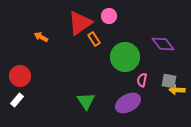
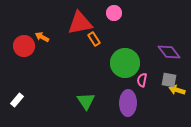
pink circle: moved 5 px right, 3 px up
red triangle: rotated 24 degrees clockwise
orange arrow: moved 1 px right
purple diamond: moved 6 px right, 8 px down
green circle: moved 6 px down
red circle: moved 4 px right, 30 px up
gray square: moved 1 px up
yellow arrow: rotated 14 degrees clockwise
purple ellipse: rotated 60 degrees counterclockwise
